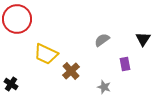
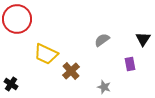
purple rectangle: moved 5 px right
